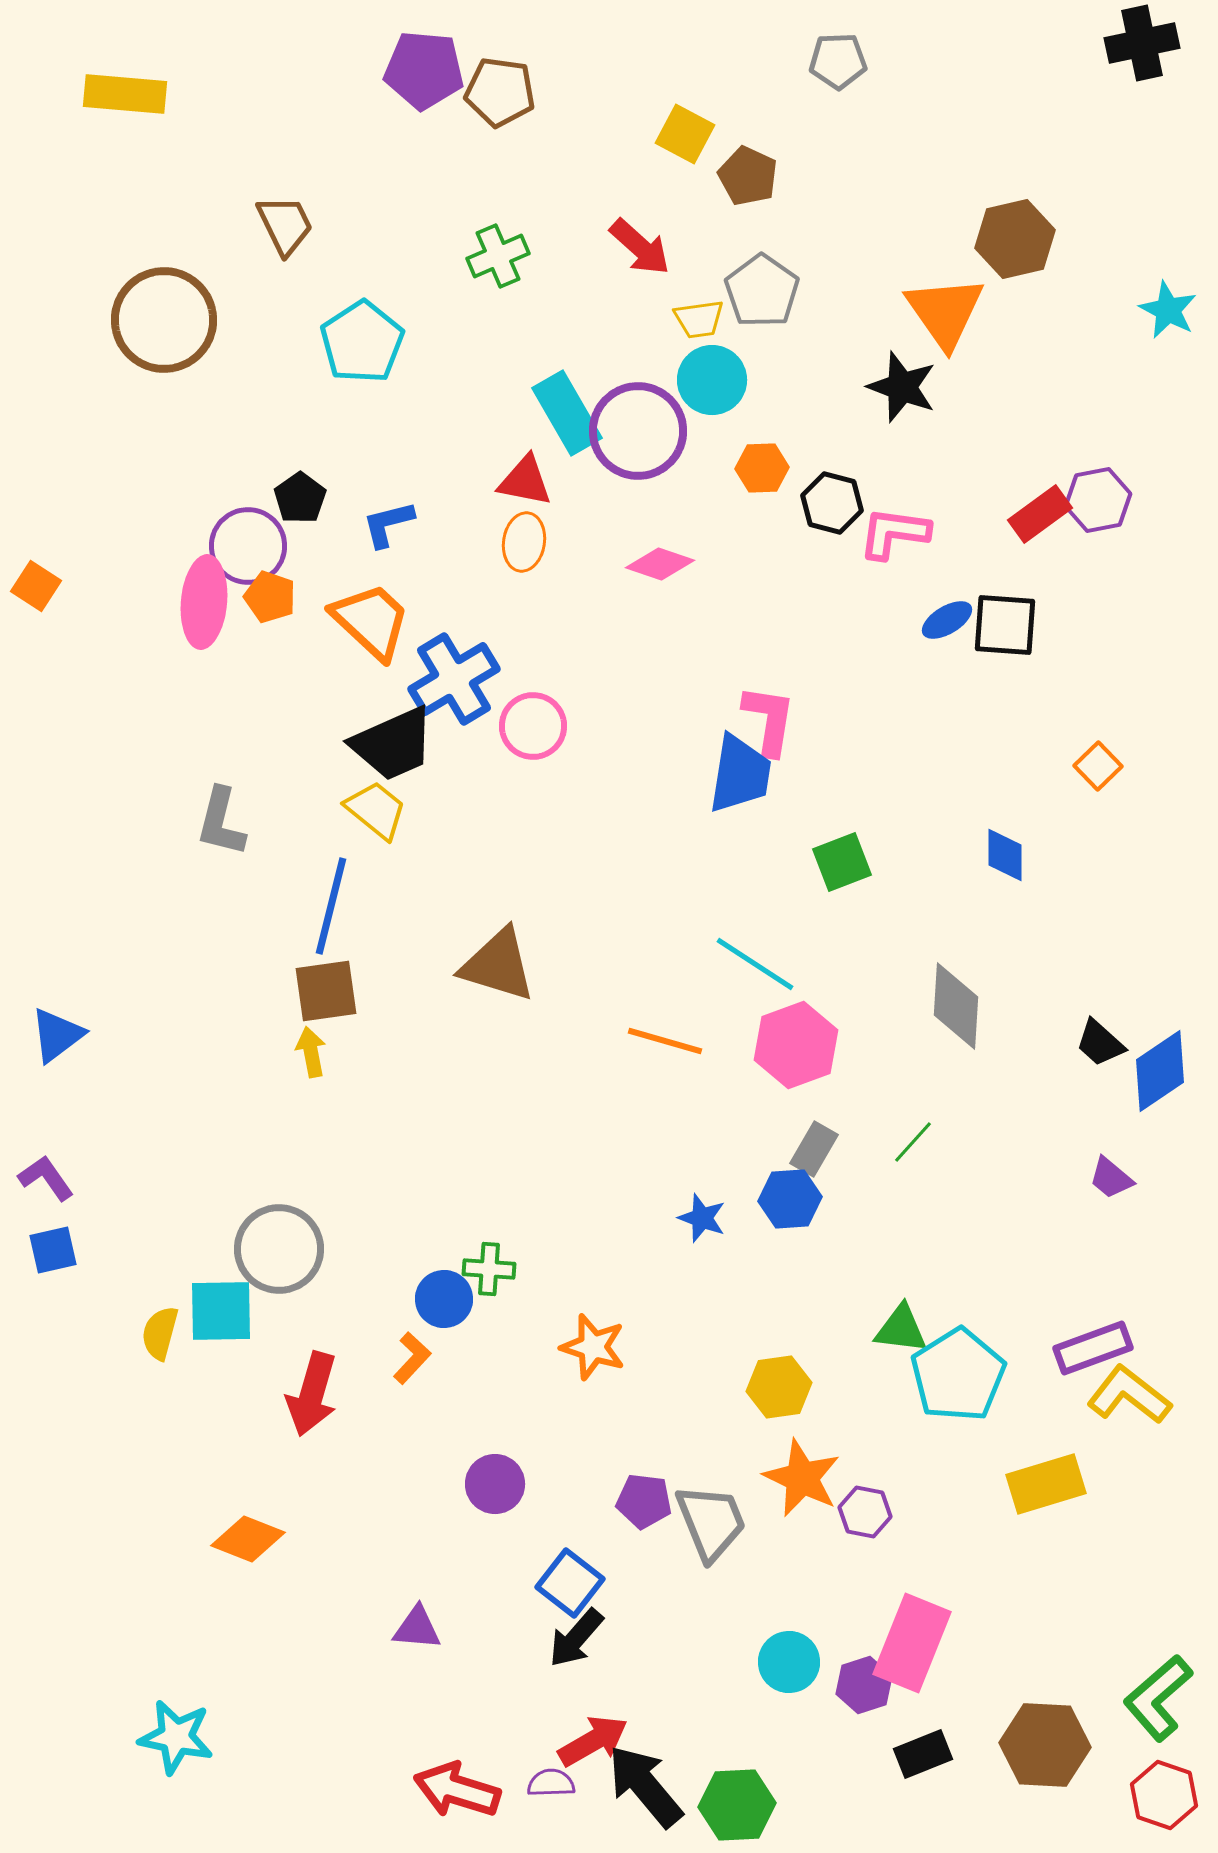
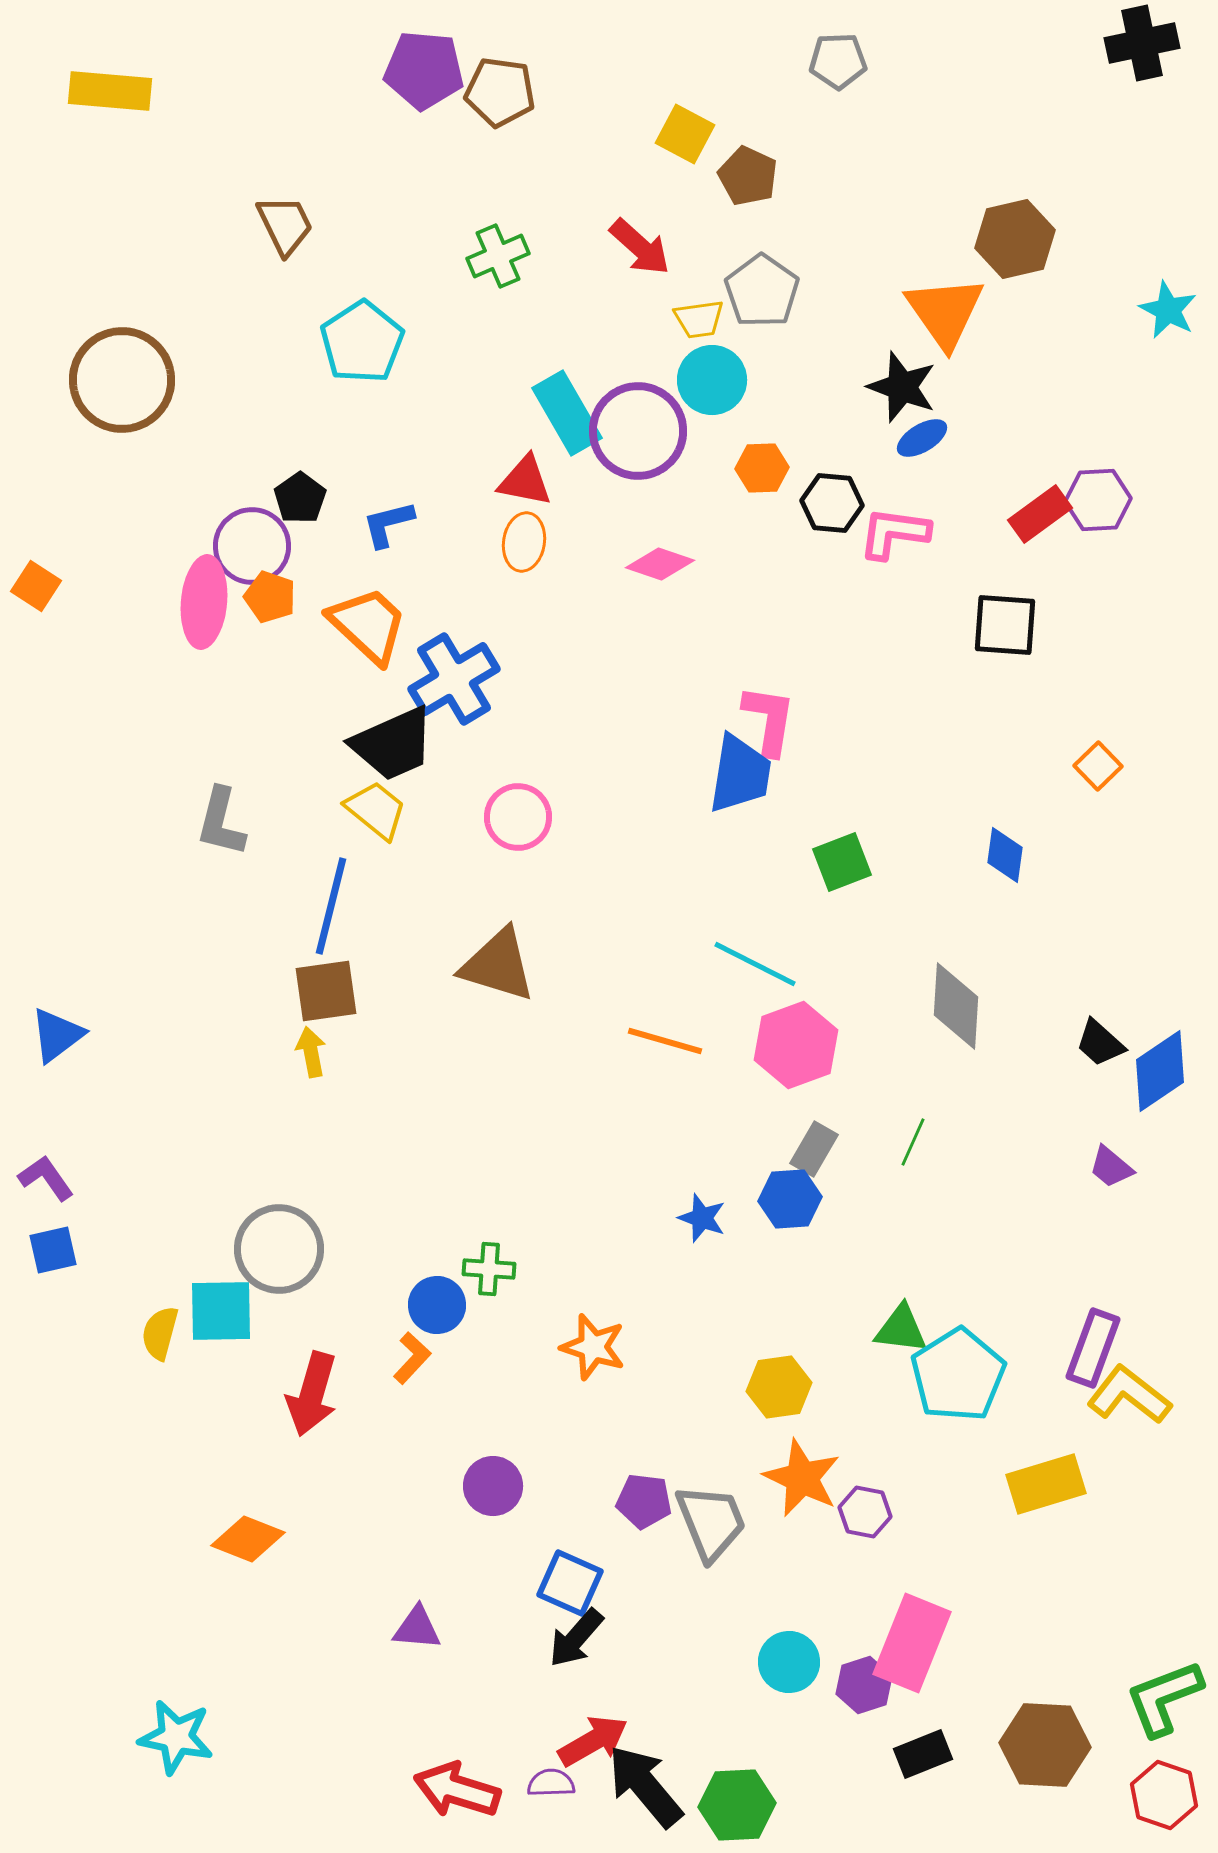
yellow rectangle at (125, 94): moved 15 px left, 3 px up
brown circle at (164, 320): moved 42 px left, 60 px down
purple hexagon at (1098, 500): rotated 8 degrees clockwise
black hexagon at (832, 503): rotated 10 degrees counterclockwise
purple circle at (248, 546): moved 4 px right
blue ellipse at (947, 620): moved 25 px left, 182 px up
orange trapezoid at (371, 621): moved 3 px left, 4 px down
pink circle at (533, 726): moved 15 px left, 91 px down
blue diamond at (1005, 855): rotated 8 degrees clockwise
cyan line at (755, 964): rotated 6 degrees counterclockwise
green line at (913, 1142): rotated 18 degrees counterclockwise
purple trapezoid at (1111, 1178): moved 11 px up
blue circle at (444, 1299): moved 7 px left, 6 px down
purple rectangle at (1093, 1348): rotated 50 degrees counterclockwise
purple circle at (495, 1484): moved 2 px left, 2 px down
blue square at (570, 1583): rotated 14 degrees counterclockwise
green L-shape at (1158, 1698): moved 6 px right; rotated 20 degrees clockwise
